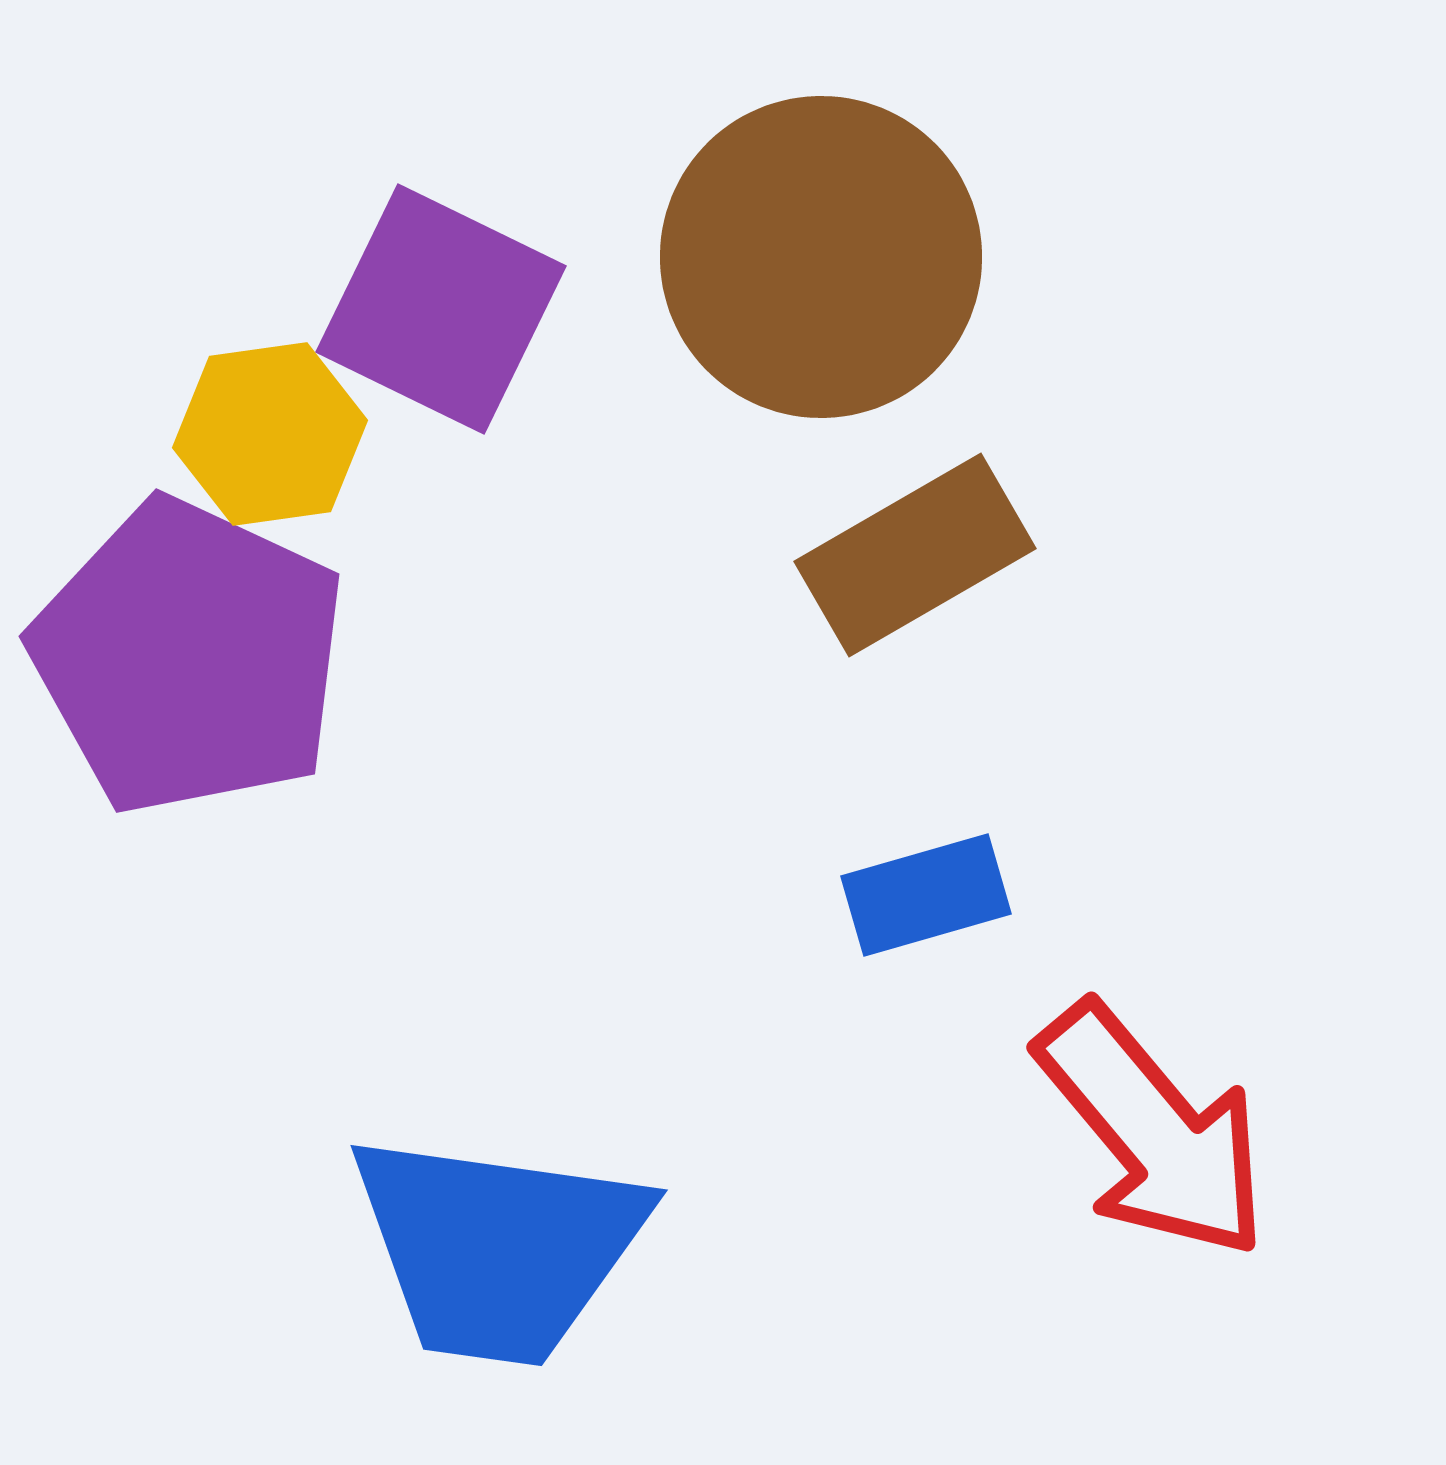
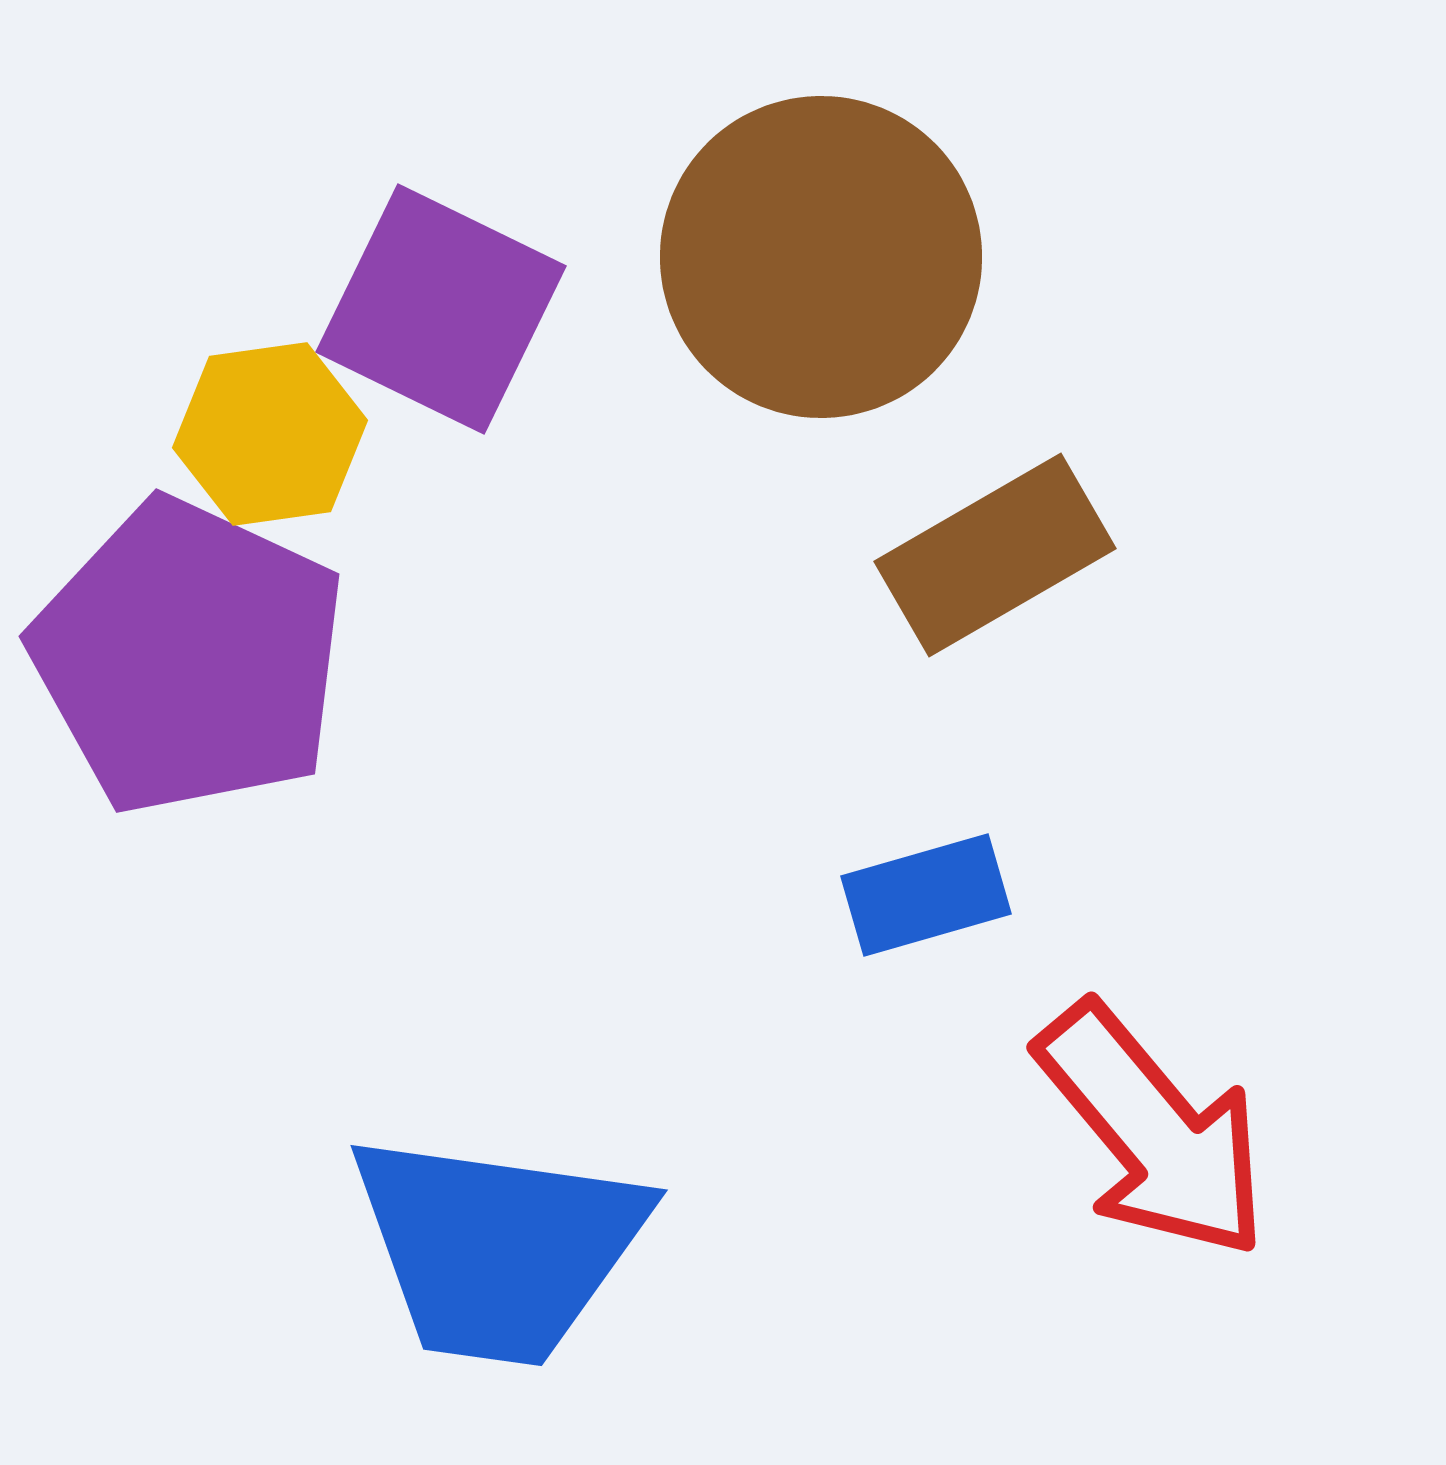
brown rectangle: moved 80 px right
